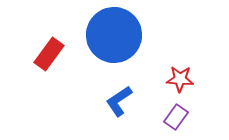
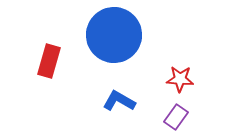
red rectangle: moved 7 px down; rotated 20 degrees counterclockwise
blue L-shape: rotated 64 degrees clockwise
